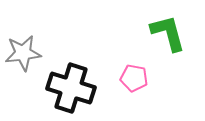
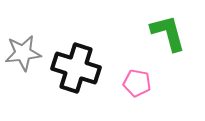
pink pentagon: moved 3 px right, 5 px down
black cross: moved 5 px right, 20 px up
